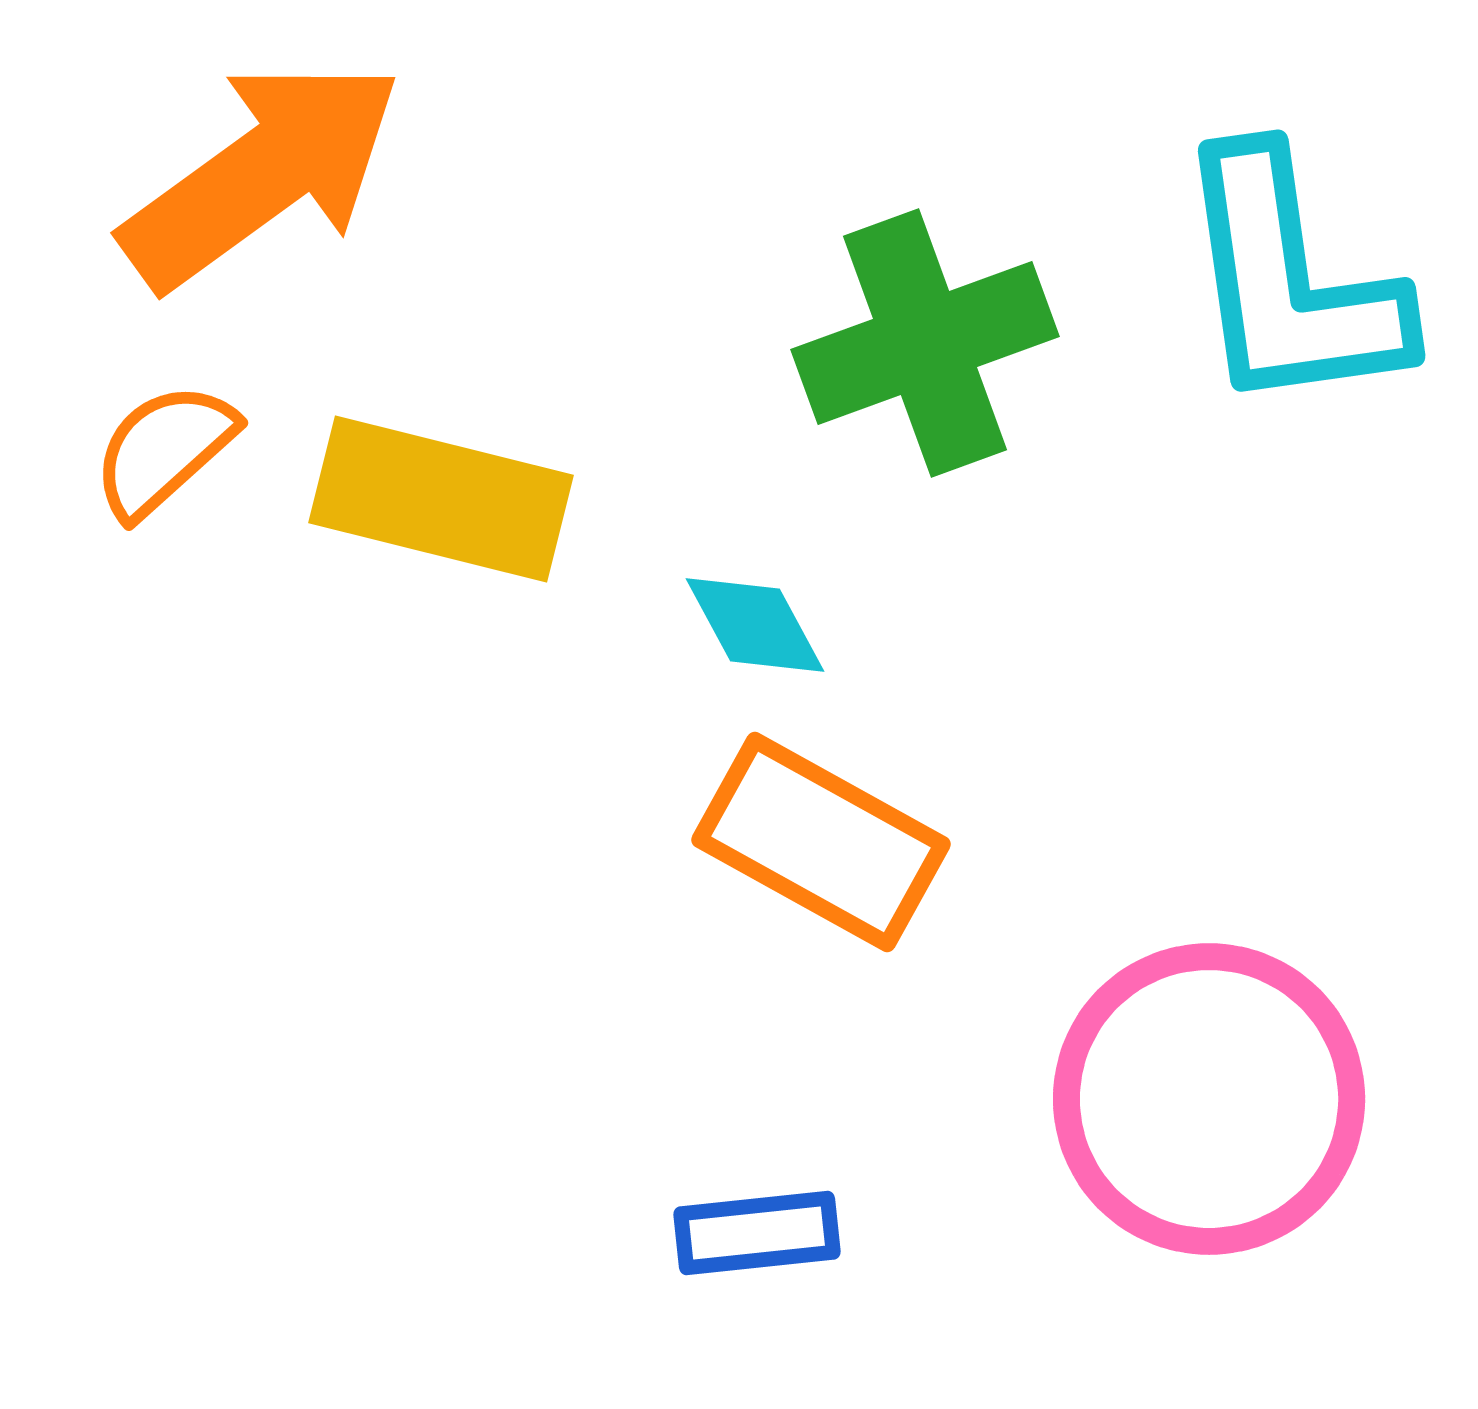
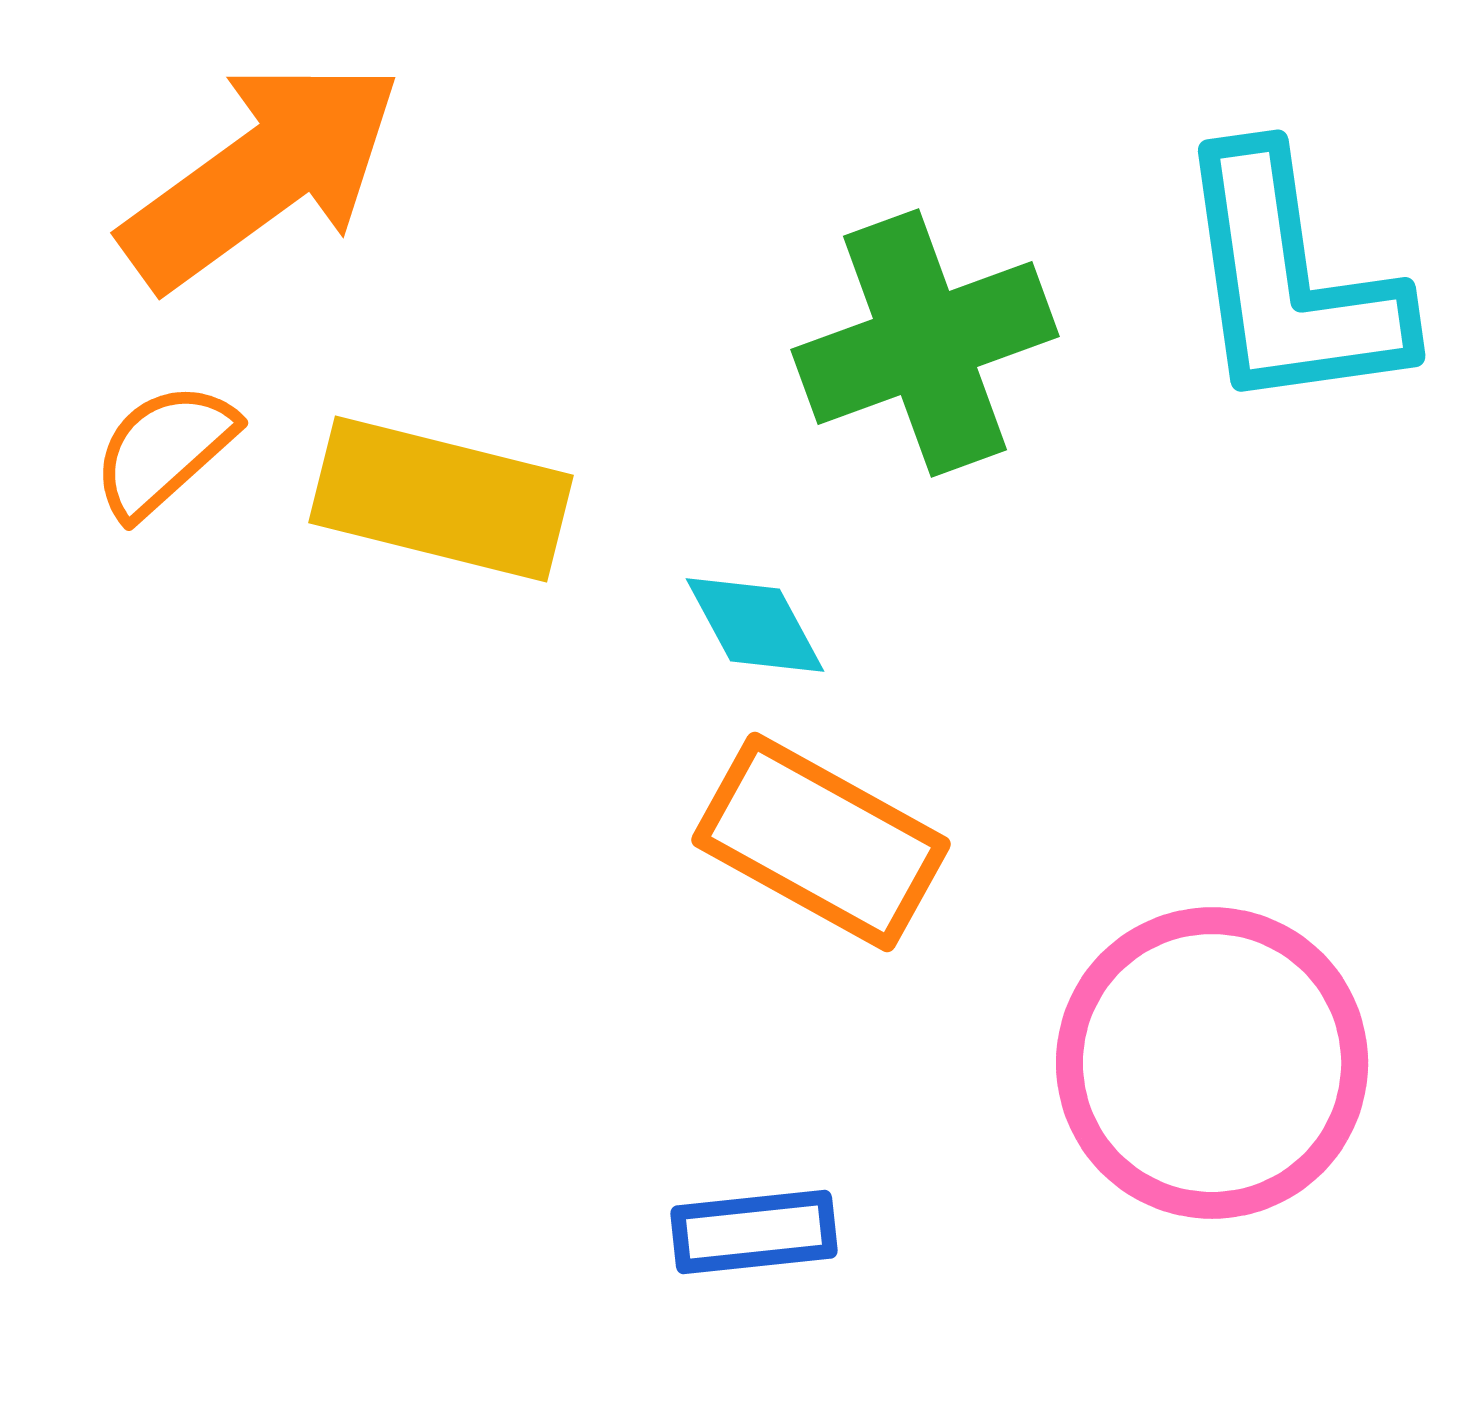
pink circle: moved 3 px right, 36 px up
blue rectangle: moved 3 px left, 1 px up
